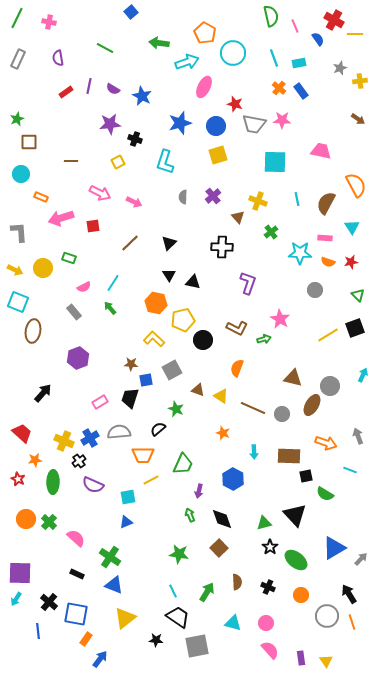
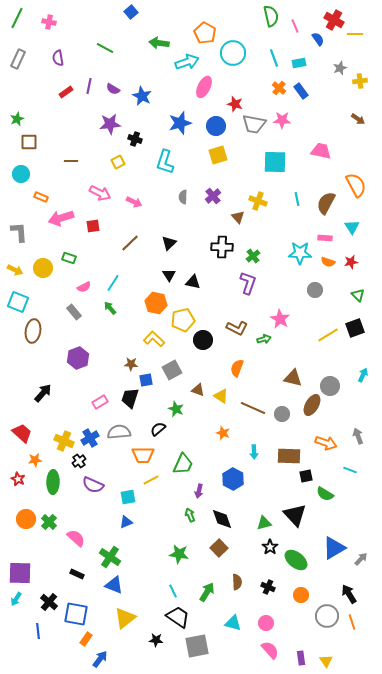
green cross at (271, 232): moved 18 px left, 24 px down
